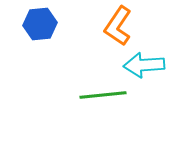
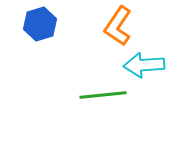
blue hexagon: rotated 12 degrees counterclockwise
